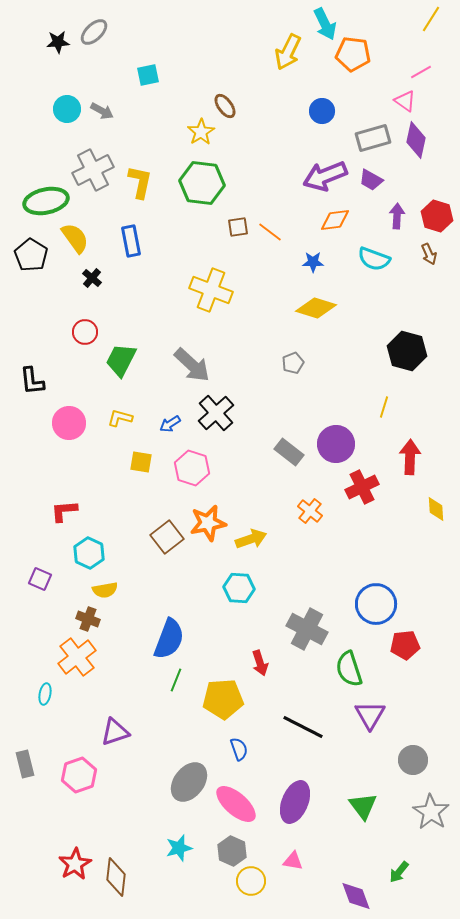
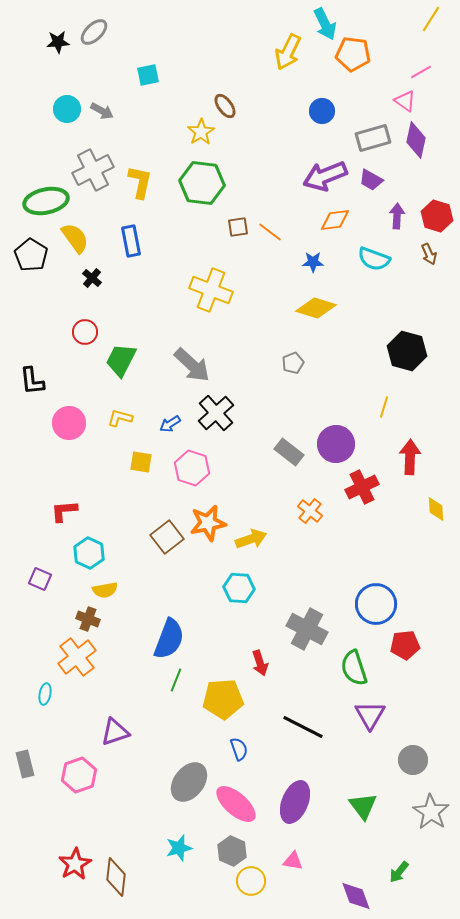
green semicircle at (349, 669): moved 5 px right, 1 px up
